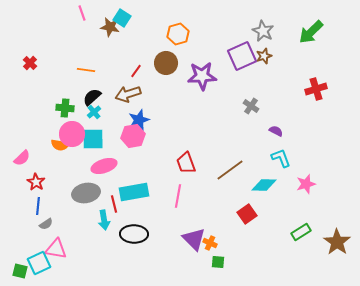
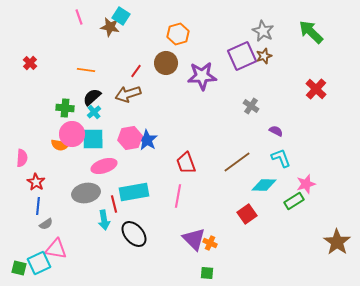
pink line at (82, 13): moved 3 px left, 4 px down
cyan square at (122, 18): moved 1 px left, 2 px up
green arrow at (311, 32): rotated 88 degrees clockwise
red cross at (316, 89): rotated 30 degrees counterclockwise
blue star at (139, 120): moved 8 px right, 20 px down; rotated 20 degrees counterclockwise
pink hexagon at (133, 136): moved 3 px left, 2 px down
pink semicircle at (22, 158): rotated 42 degrees counterclockwise
brown line at (230, 170): moved 7 px right, 8 px up
green rectangle at (301, 232): moved 7 px left, 31 px up
black ellipse at (134, 234): rotated 48 degrees clockwise
green square at (218, 262): moved 11 px left, 11 px down
green square at (20, 271): moved 1 px left, 3 px up
